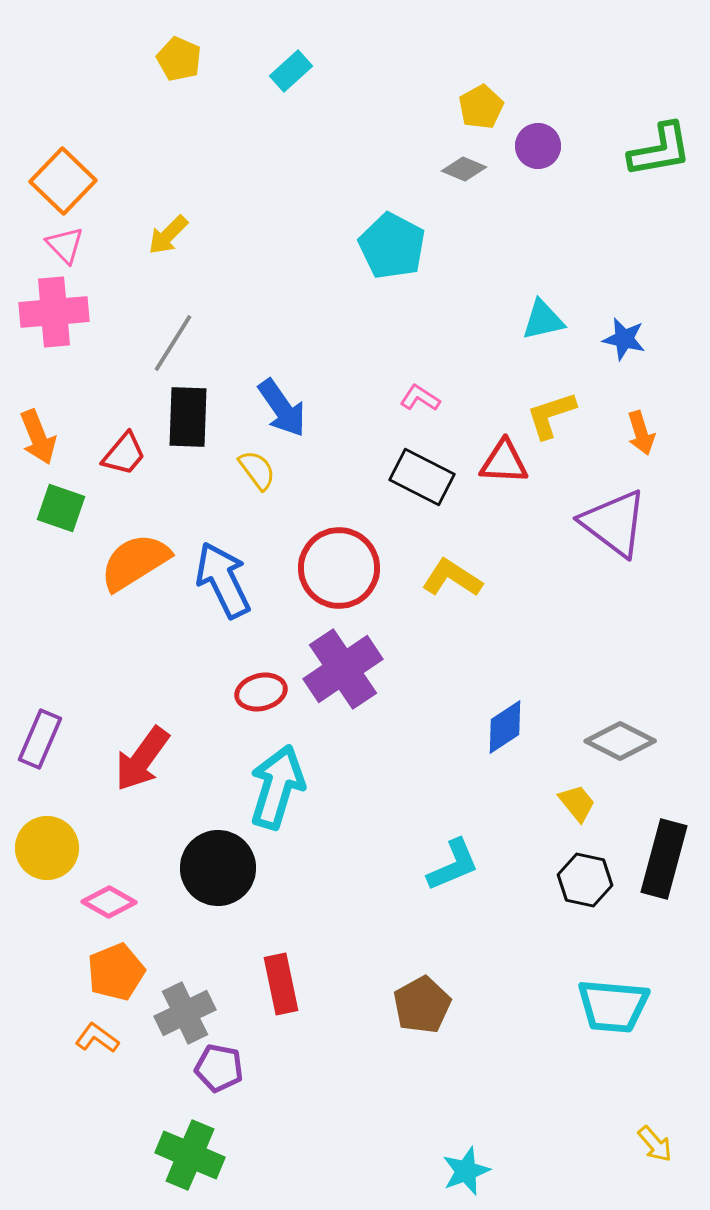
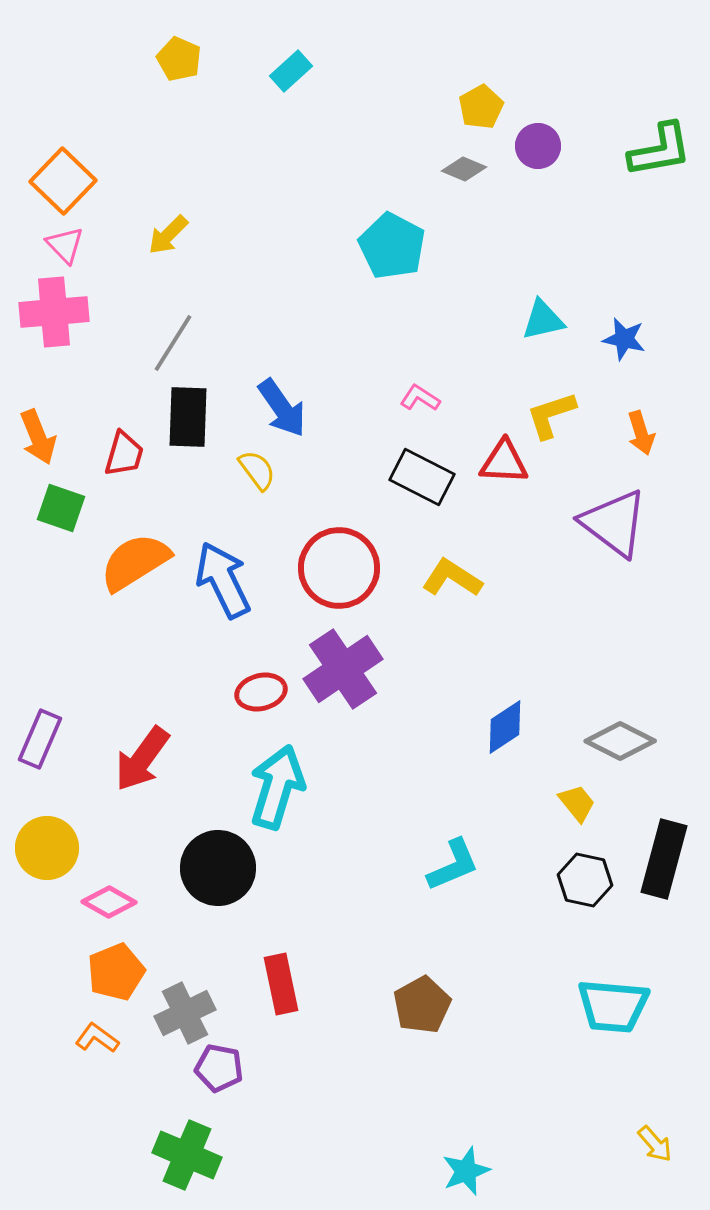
red trapezoid at (124, 454): rotated 24 degrees counterclockwise
green cross at (190, 1155): moved 3 px left
